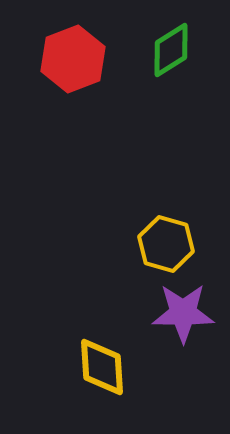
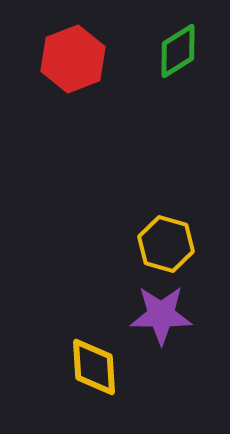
green diamond: moved 7 px right, 1 px down
purple star: moved 22 px left, 2 px down
yellow diamond: moved 8 px left
